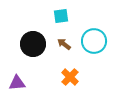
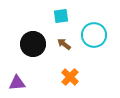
cyan circle: moved 6 px up
